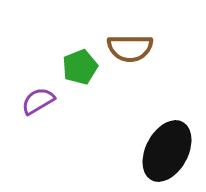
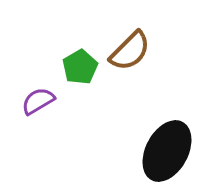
brown semicircle: moved 3 px down; rotated 45 degrees counterclockwise
green pentagon: rotated 8 degrees counterclockwise
